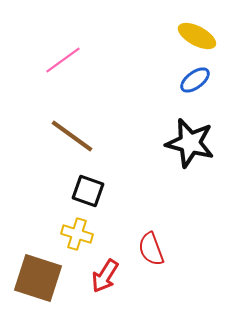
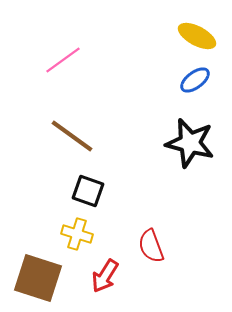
red semicircle: moved 3 px up
